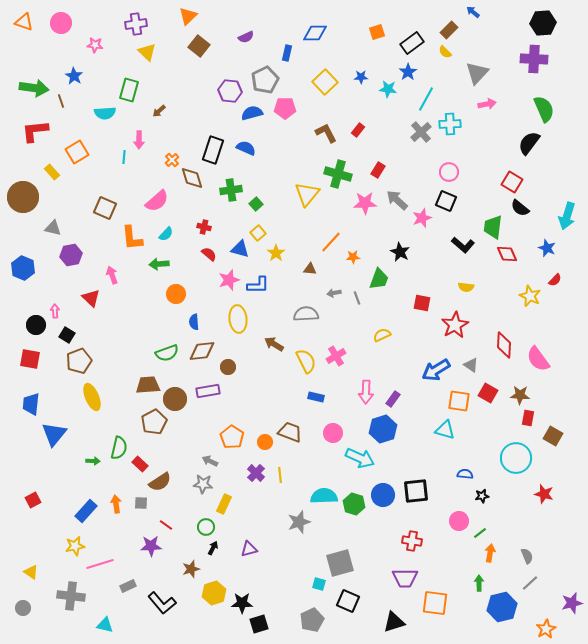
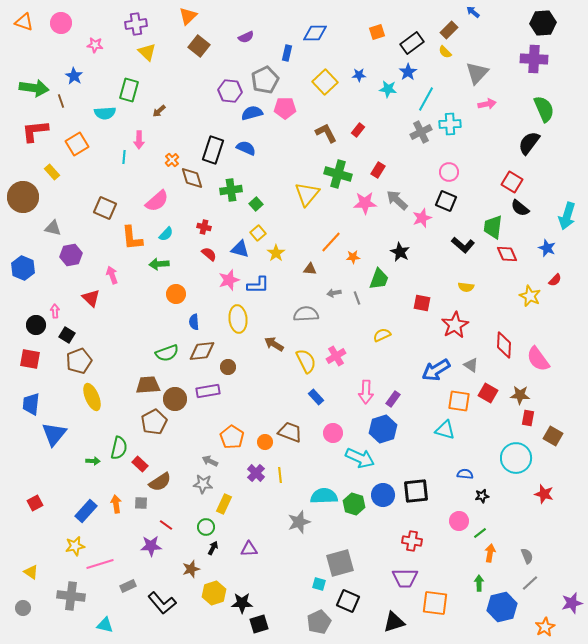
blue star at (361, 77): moved 2 px left, 2 px up
gray cross at (421, 132): rotated 15 degrees clockwise
orange square at (77, 152): moved 8 px up
blue rectangle at (316, 397): rotated 35 degrees clockwise
red square at (33, 500): moved 2 px right, 3 px down
purple triangle at (249, 549): rotated 12 degrees clockwise
gray pentagon at (312, 620): moved 7 px right, 2 px down
orange star at (546, 629): moved 1 px left, 2 px up
